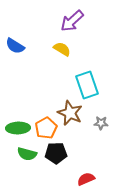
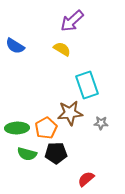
brown star: rotated 30 degrees counterclockwise
green ellipse: moved 1 px left
red semicircle: rotated 18 degrees counterclockwise
